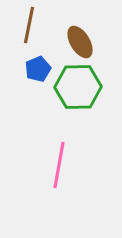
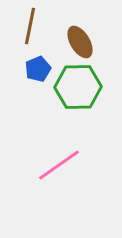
brown line: moved 1 px right, 1 px down
pink line: rotated 45 degrees clockwise
